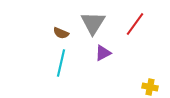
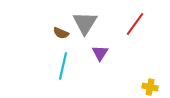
gray triangle: moved 8 px left
purple triangle: moved 3 px left; rotated 30 degrees counterclockwise
cyan line: moved 2 px right, 3 px down
